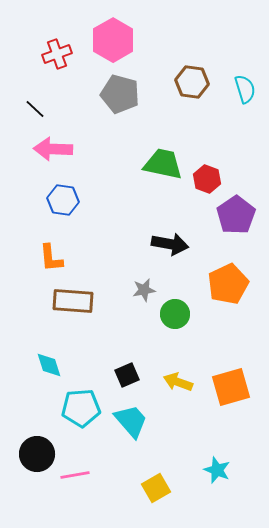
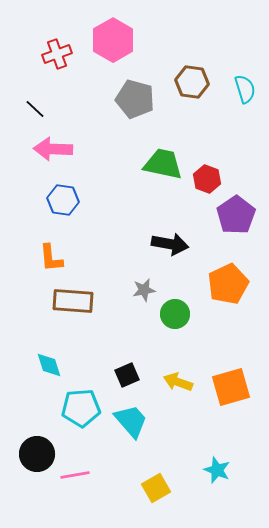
gray pentagon: moved 15 px right, 5 px down
